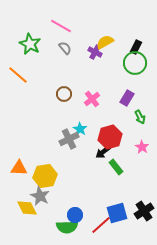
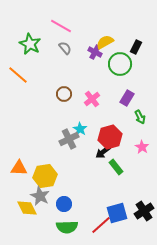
green circle: moved 15 px left, 1 px down
blue circle: moved 11 px left, 11 px up
